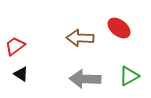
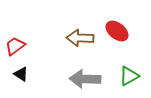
red ellipse: moved 2 px left, 3 px down
